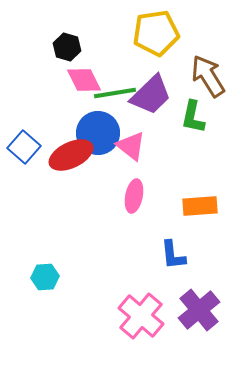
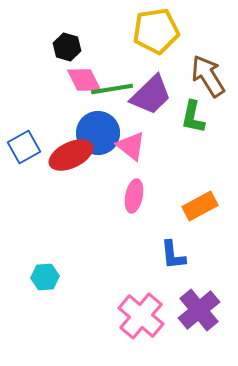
yellow pentagon: moved 2 px up
green line: moved 3 px left, 4 px up
blue square: rotated 20 degrees clockwise
orange rectangle: rotated 24 degrees counterclockwise
